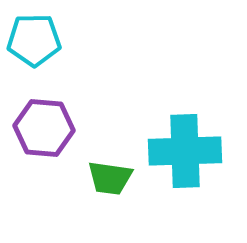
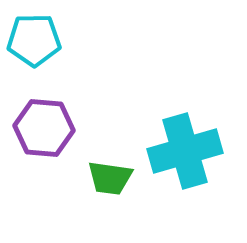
cyan cross: rotated 14 degrees counterclockwise
